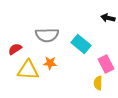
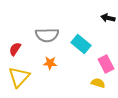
red semicircle: rotated 24 degrees counterclockwise
yellow triangle: moved 9 px left, 7 px down; rotated 50 degrees counterclockwise
yellow semicircle: rotated 104 degrees clockwise
